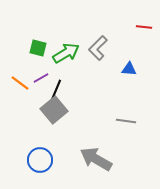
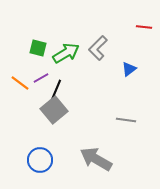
blue triangle: rotated 42 degrees counterclockwise
gray line: moved 1 px up
